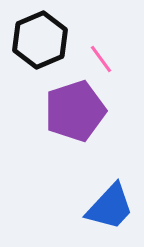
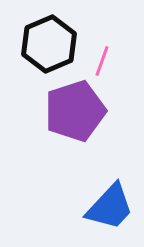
black hexagon: moved 9 px right, 4 px down
pink line: moved 1 px right, 2 px down; rotated 56 degrees clockwise
